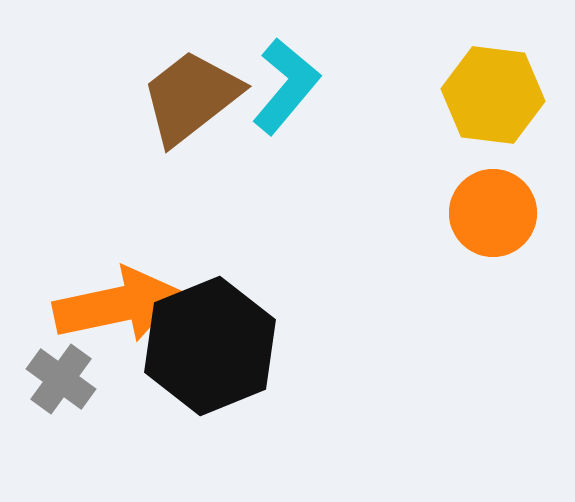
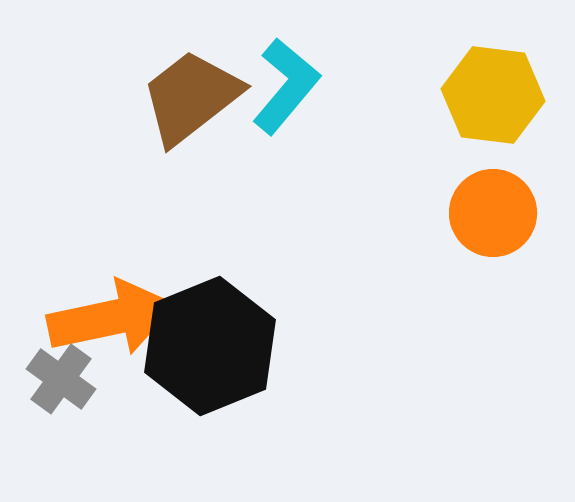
orange arrow: moved 6 px left, 13 px down
